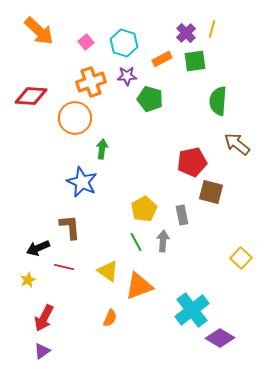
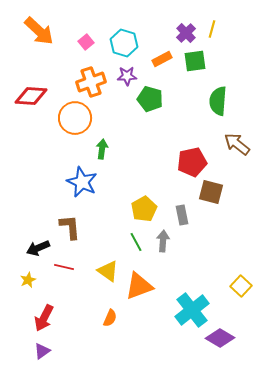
yellow square: moved 28 px down
